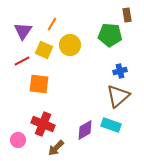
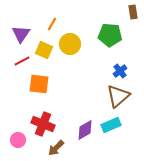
brown rectangle: moved 6 px right, 3 px up
purple triangle: moved 2 px left, 3 px down
yellow circle: moved 1 px up
blue cross: rotated 24 degrees counterclockwise
cyan rectangle: rotated 42 degrees counterclockwise
